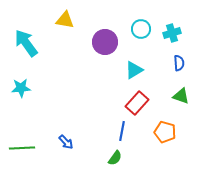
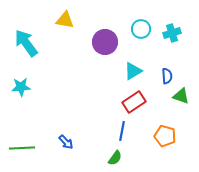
blue semicircle: moved 12 px left, 13 px down
cyan triangle: moved 1 px left, 1 px down
cyan star: moved 1 px up
red rectangle: moved 3 px left, 1 px up; rotated 15 degrees clockwise
orange pentagon: moved 4 px down
